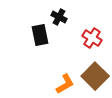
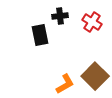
black cross: moved 1 px right, 1 px up; rotated 35 degrees counterclockwise
red cross: moved 16 px up
